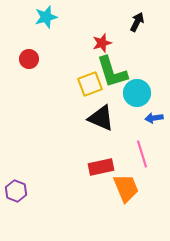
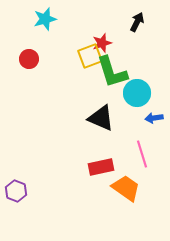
cyan star: moved 1 px left, 2 px down
yellow square: moved 28 px up
orange trapezoid: rotated 32 degrees counterclockwise
